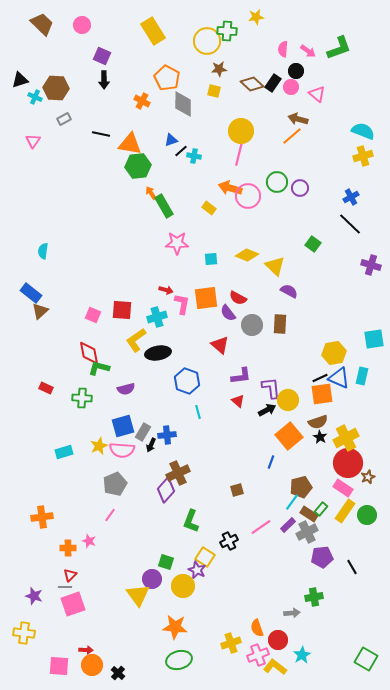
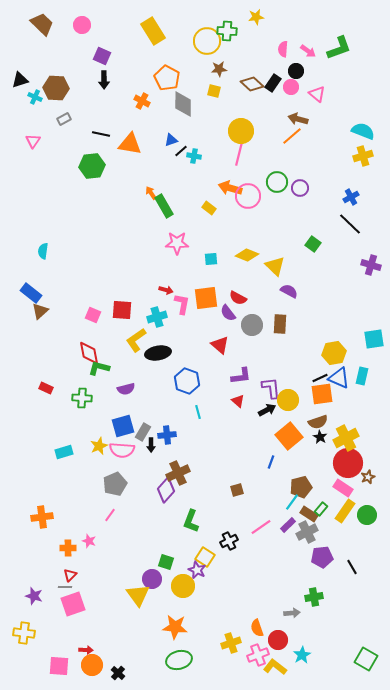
green hexagon at (138, 166): moved 46 px left
black arrow at (151, 445): rotated 24 degrees counterclockwise
